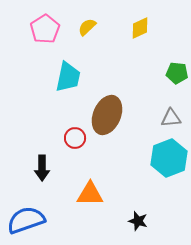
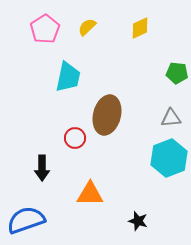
brown ellipse: rotated 9 degrees counterclockwise
